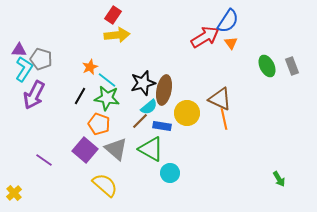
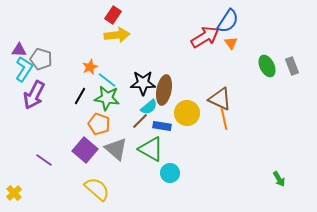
black star: rotated 15 degrees clockwise
yellow semicircle: moved 8 px left, 4 px down
